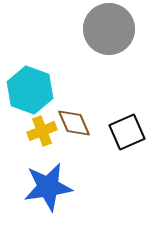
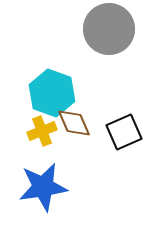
cyan hexagon: moved 22 px right, 3 px down
black square: moved 3 px left
blue star: moved 5 px left
